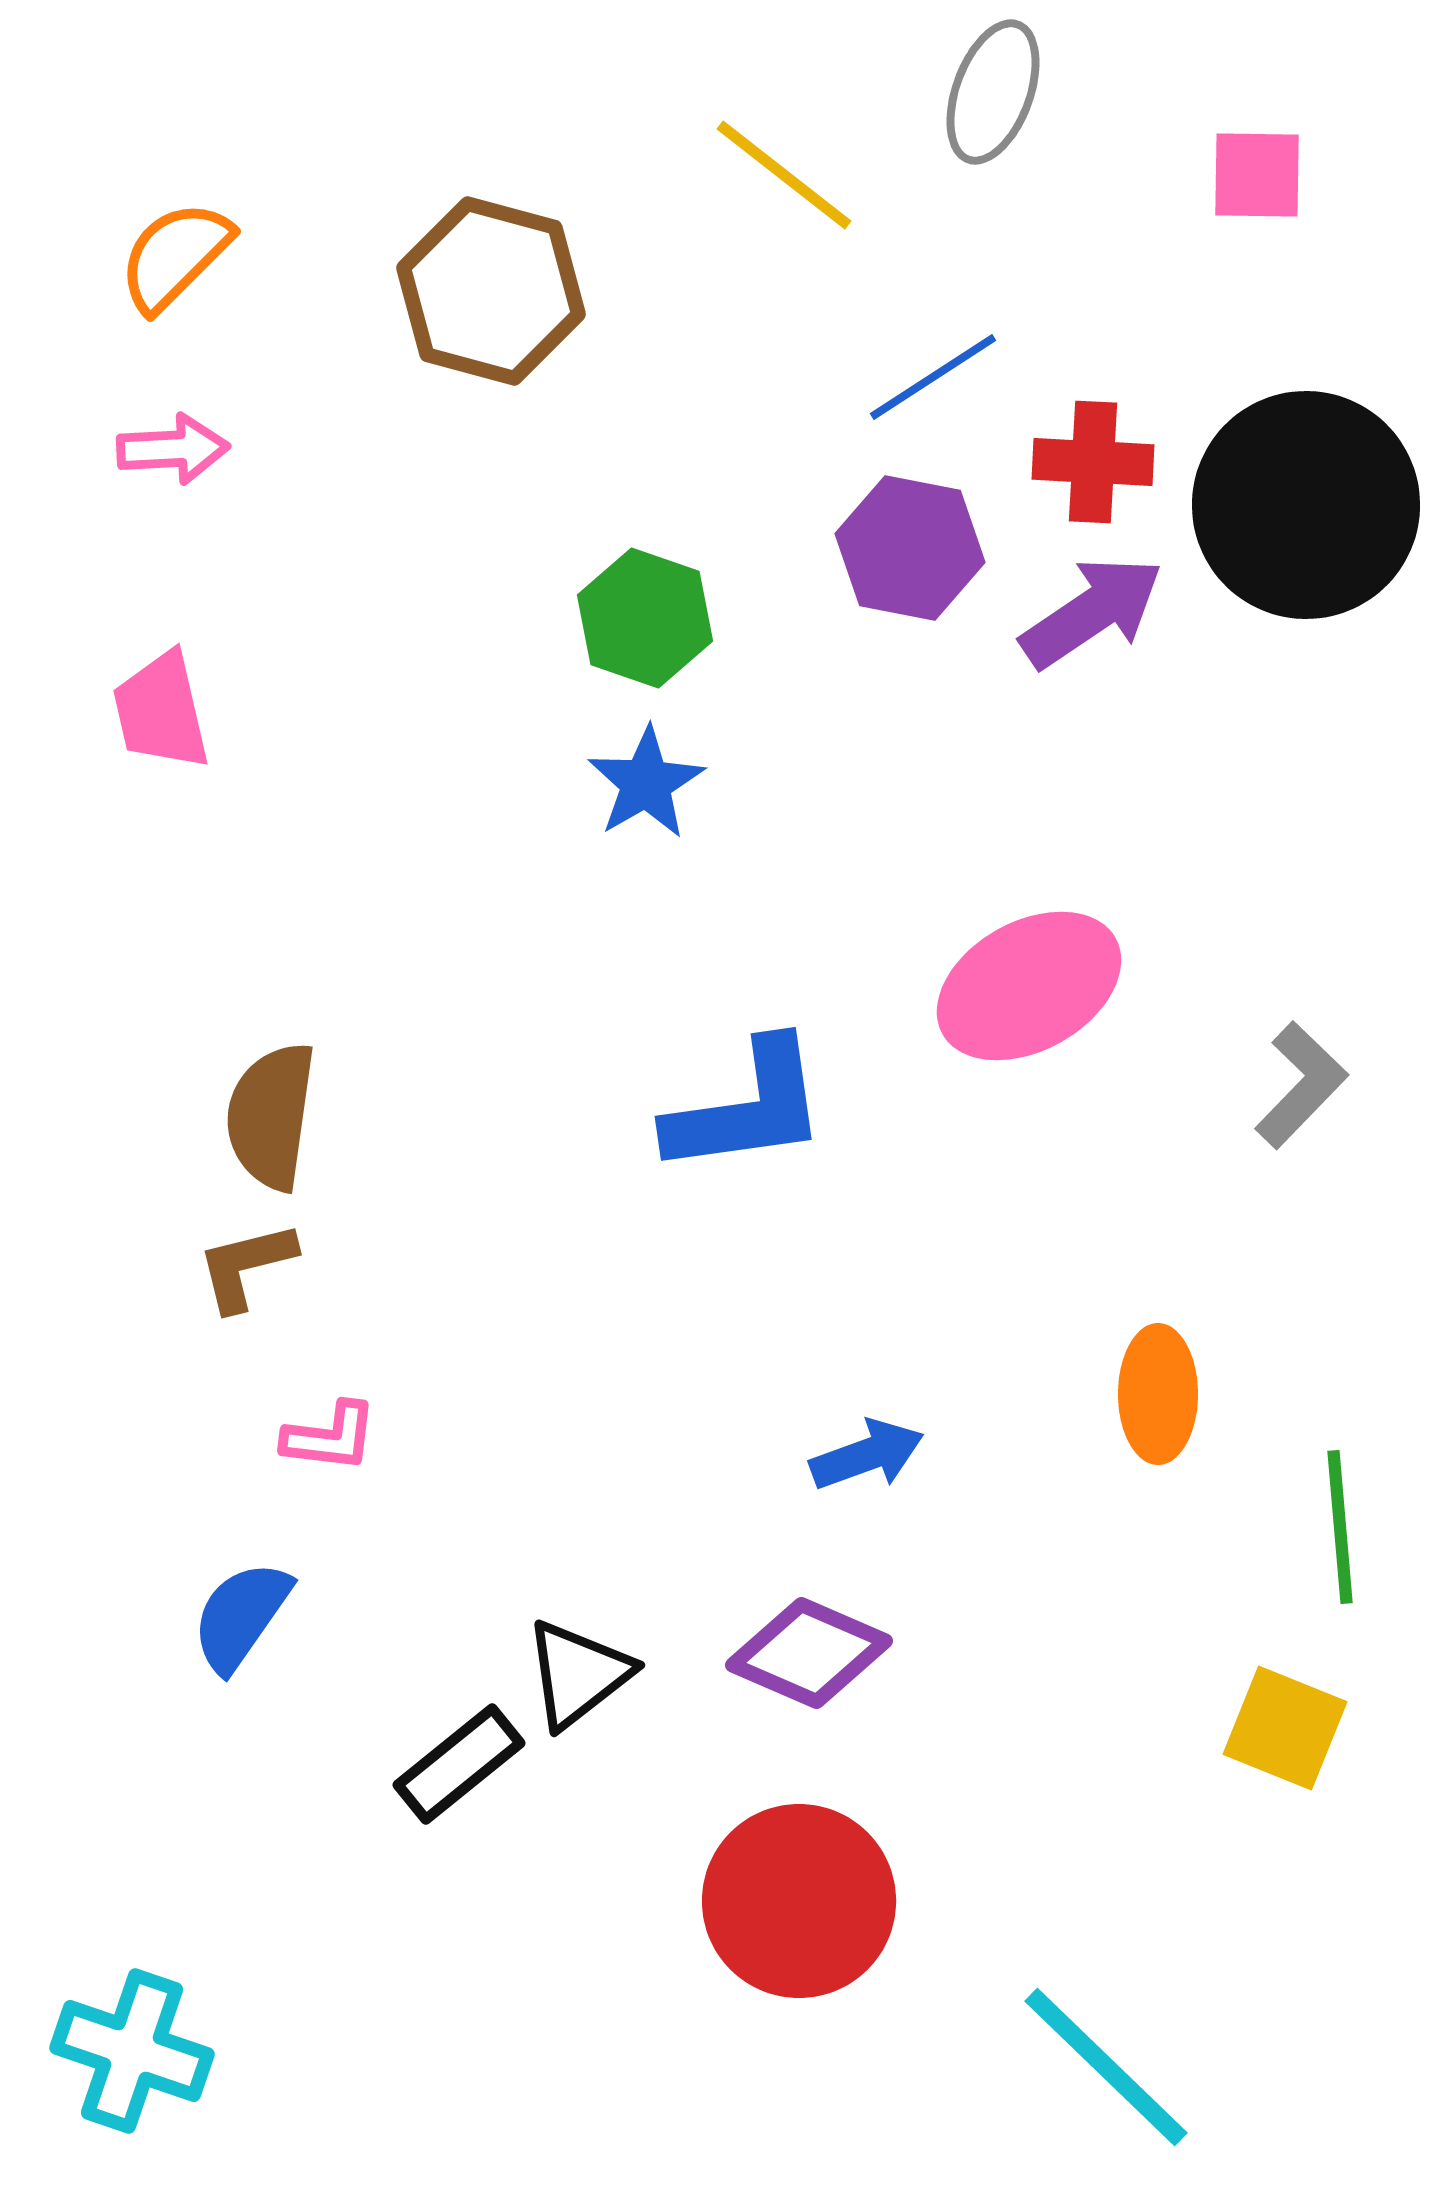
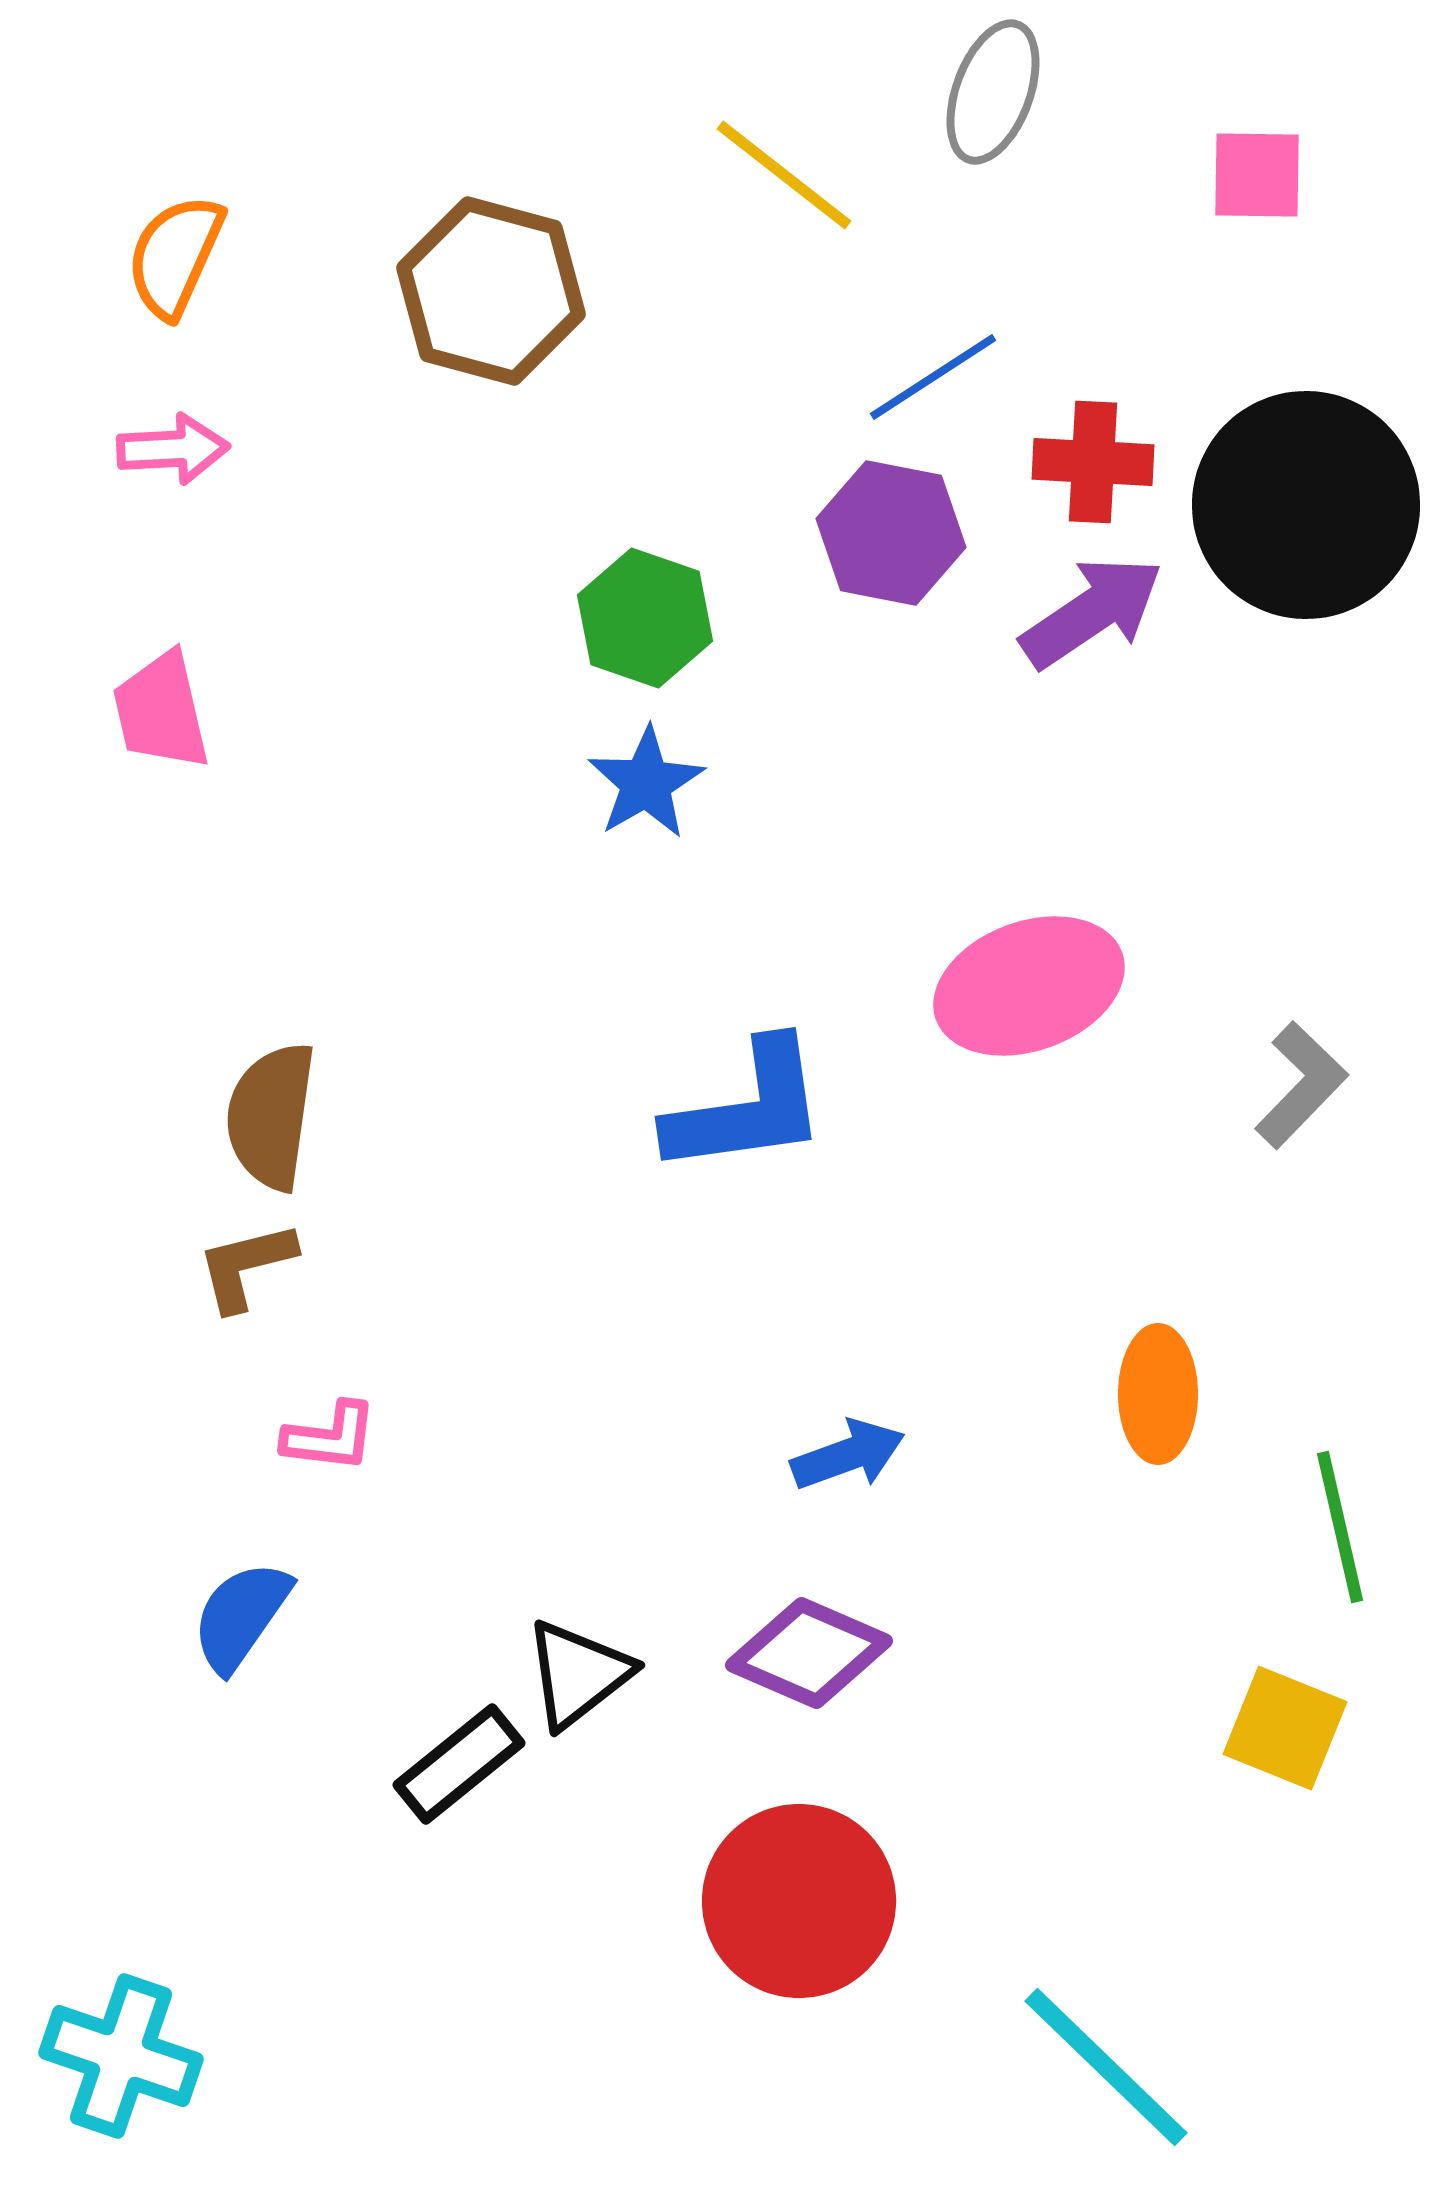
orange semicircle: rotated 21 degrees counterclockwise
purple hexagon: moved 19 px left, 15 px up
pink ellipse: rotated 9 degrees clockwise
blue arrow: moved 19 px left
green line: rotated 8 degrees counterclockwise
cyan cross: moved 11 px left, 5 px down
